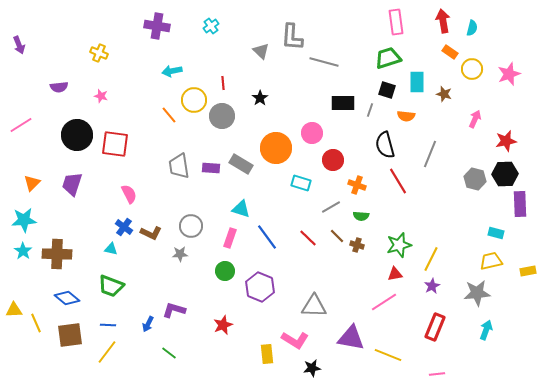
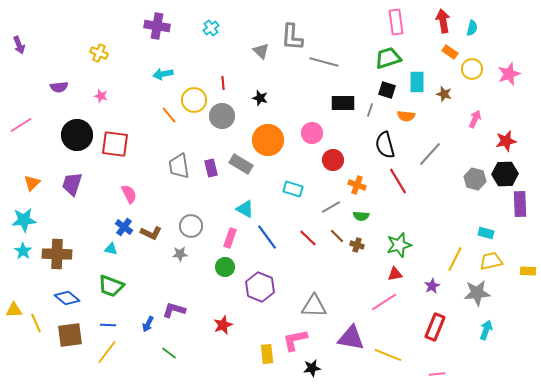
cyan cross at (211, 26): moved 2 px down
cyan arrow at (172, 71): moved 9 px left, 3 px down
black star at (260, 98): rotated 21 degrees counterclockwise
orange circle at (276, 148): moved 8 px left, 8 px up
gray line at (430, 154): rotated 20 degrees clockwise
purple rectangle at (211, 168): rotated 72 degrees clockwise
cyan rectangle at (301, 183): moved 8 px left, 6 px down
cyan triangle at (241, 209): moved 4 px right; rotated 12 degrees clockwise
cyan rectangle at (496, 233): moved 10 px left
yellow line at (431, 259): moved 24 px right
green circle at (225, 271): moved 4 px up
yellow rectangle at (528, 271): rotated 14 degrees clockwise
pink L-shape at (295, 340): rotated 136 degrees clockwise
